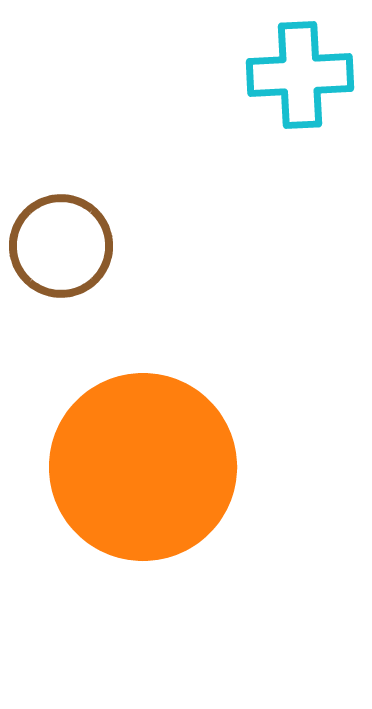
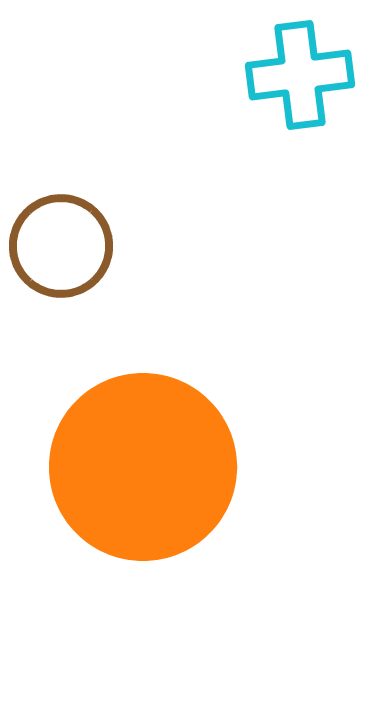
cyan cross: rotated 4 degrees counterclockwise
